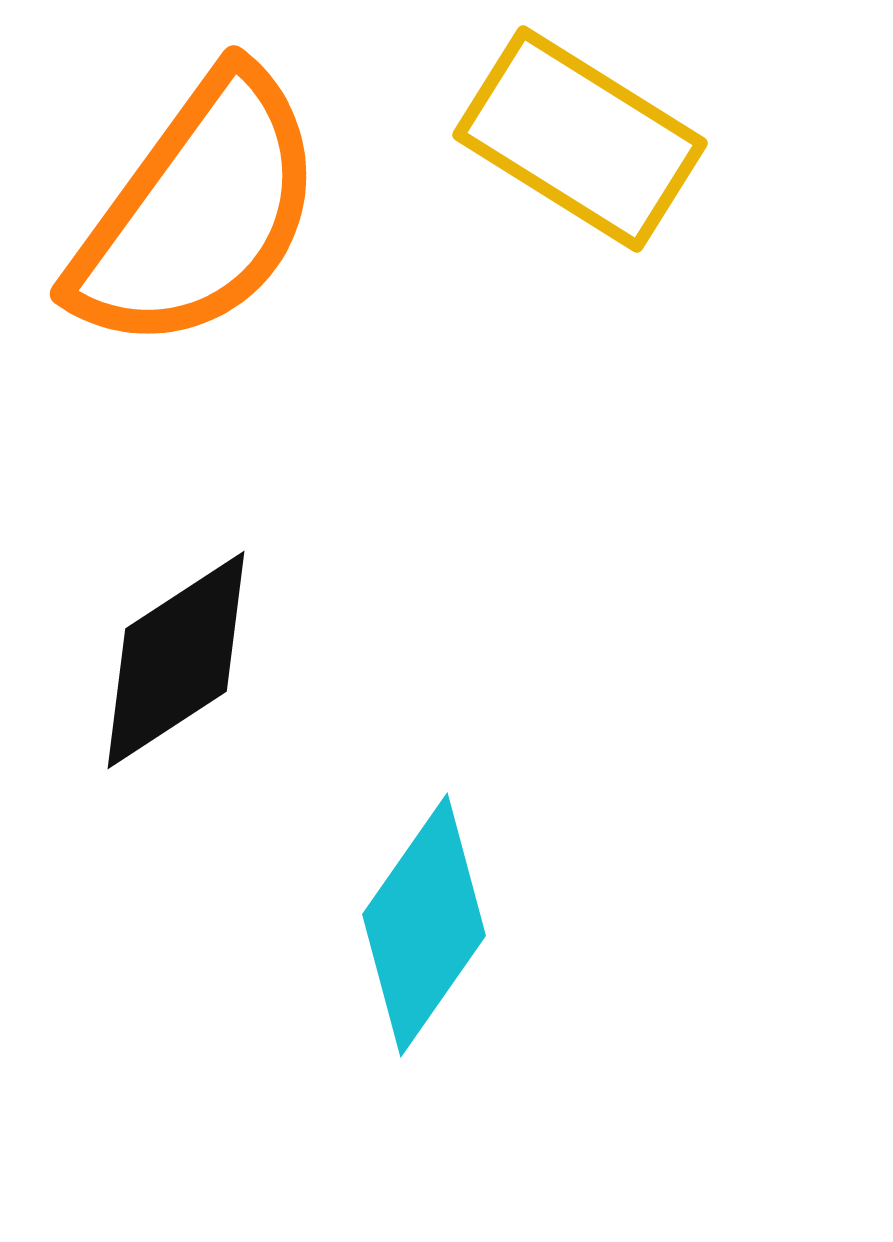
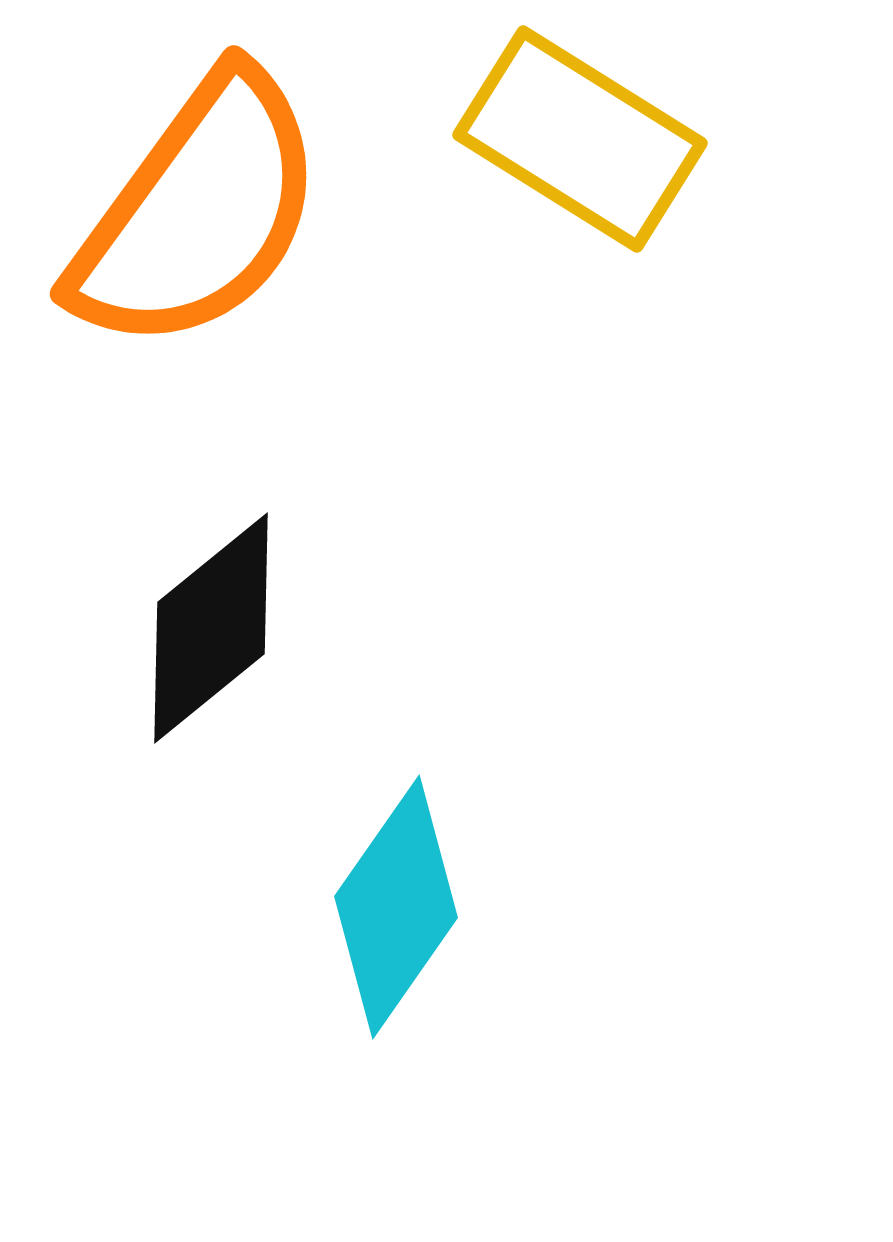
black diamond: moved 35 px right, 32 px up; rotated 6 degrees counterclockwise
cyan diamond: moved 28 px left, 18 px up
